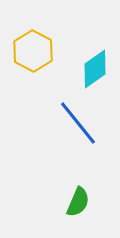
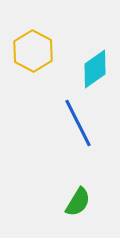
blue line: rotated 12 degrees clockwise
green semicircle: rotated 8 degrees clockwise
